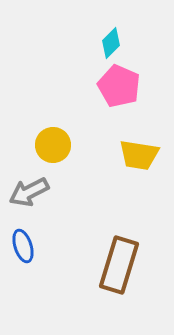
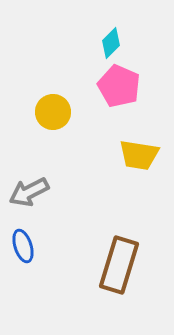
yellow circle: moved 33 px up
